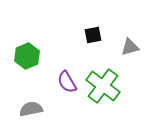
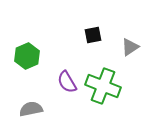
gray triangle: rotated 18 degrees counterclockwise
green cross: rotated 16 degrees counterclockwise
